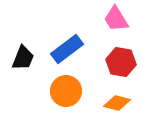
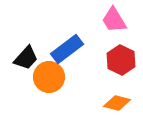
pink trapezoid: moved 2 px left, 1 px down
black trapezoid: moved 3 px right; rotated 20 degrees clockwise
red hexagon: moved 2 px up; rotated 16 degrees clockwise
orange circle: moved 17 px left, 14 px up
